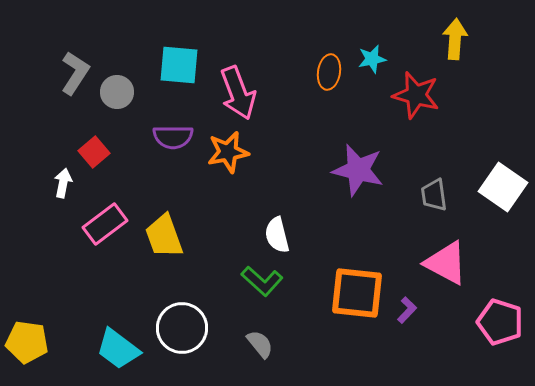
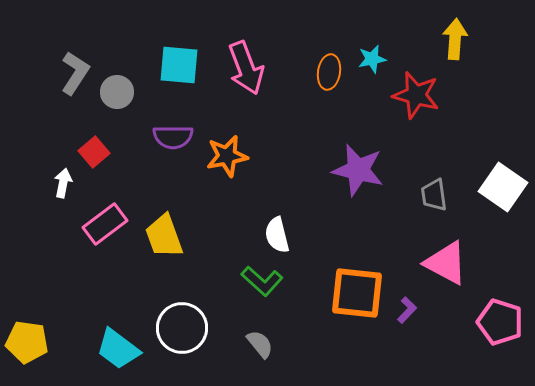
pink arrow: moved 8 px right, 25 px up
orange star: moved 1 px left, 4 px down
